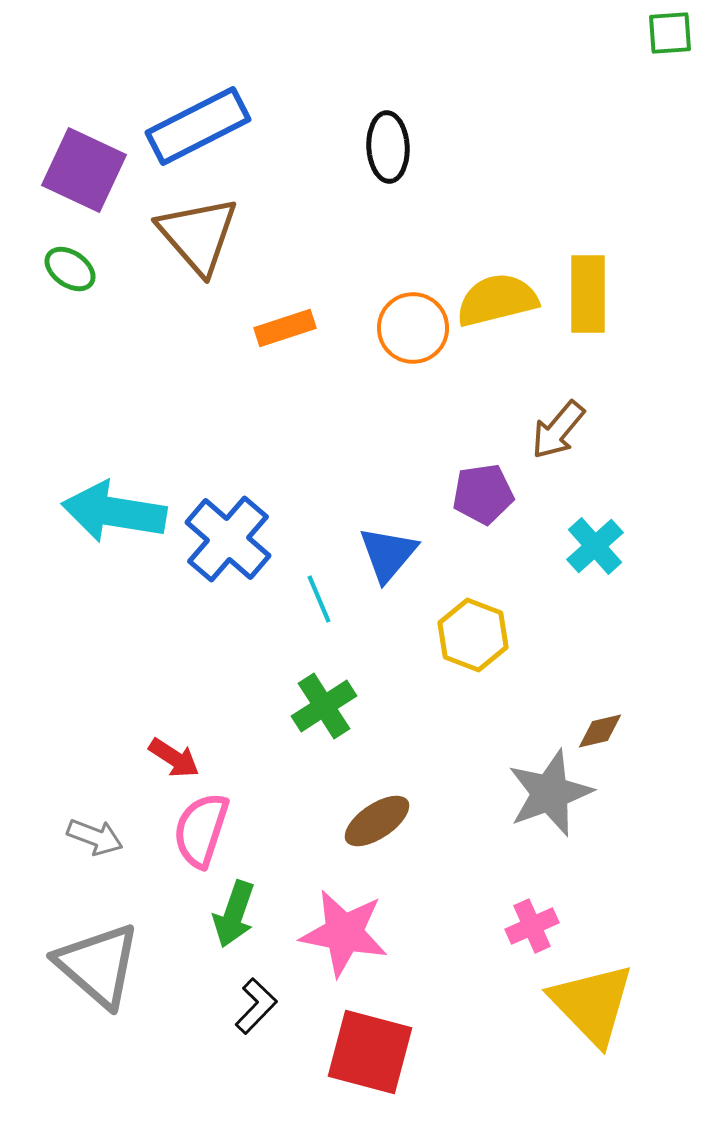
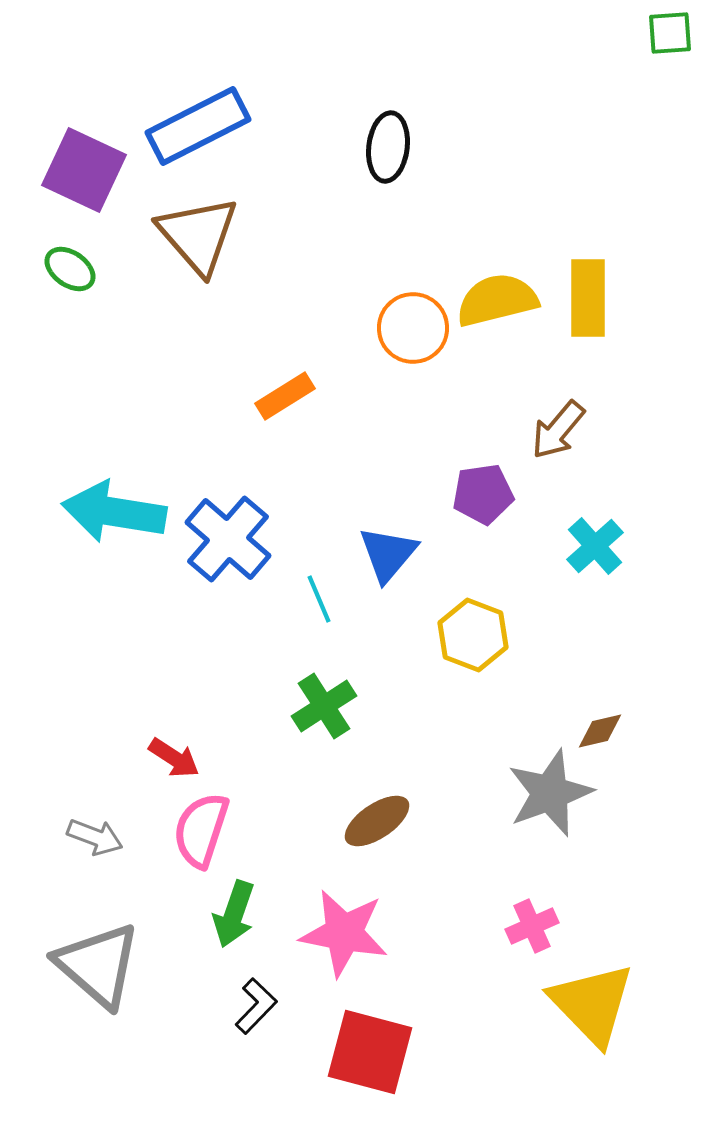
black ellipse: rotated 10 degrees clockwise
yellow rectangle: moved 4 px down
orange rectangle: moved 68 px down; rotated 14 degrees counterclockwise
